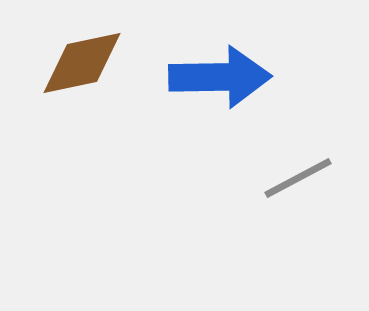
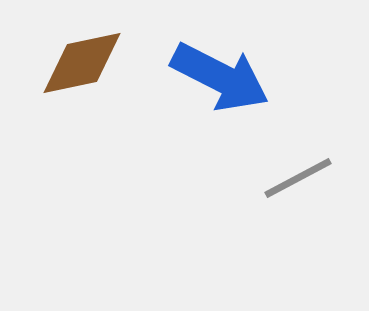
blue arrow: rotated 28 degrees clockwise
